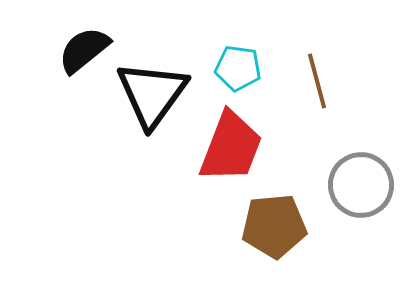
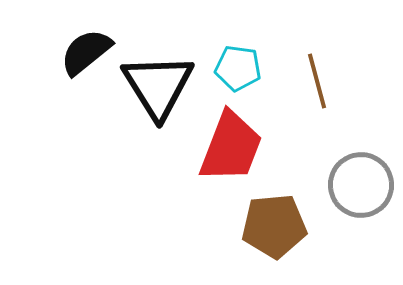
black semicircle: moved 2 px right, 2 px down
black triangle: moved 6 px right, 8 px up; rotated 8 degrees counterclockwise
